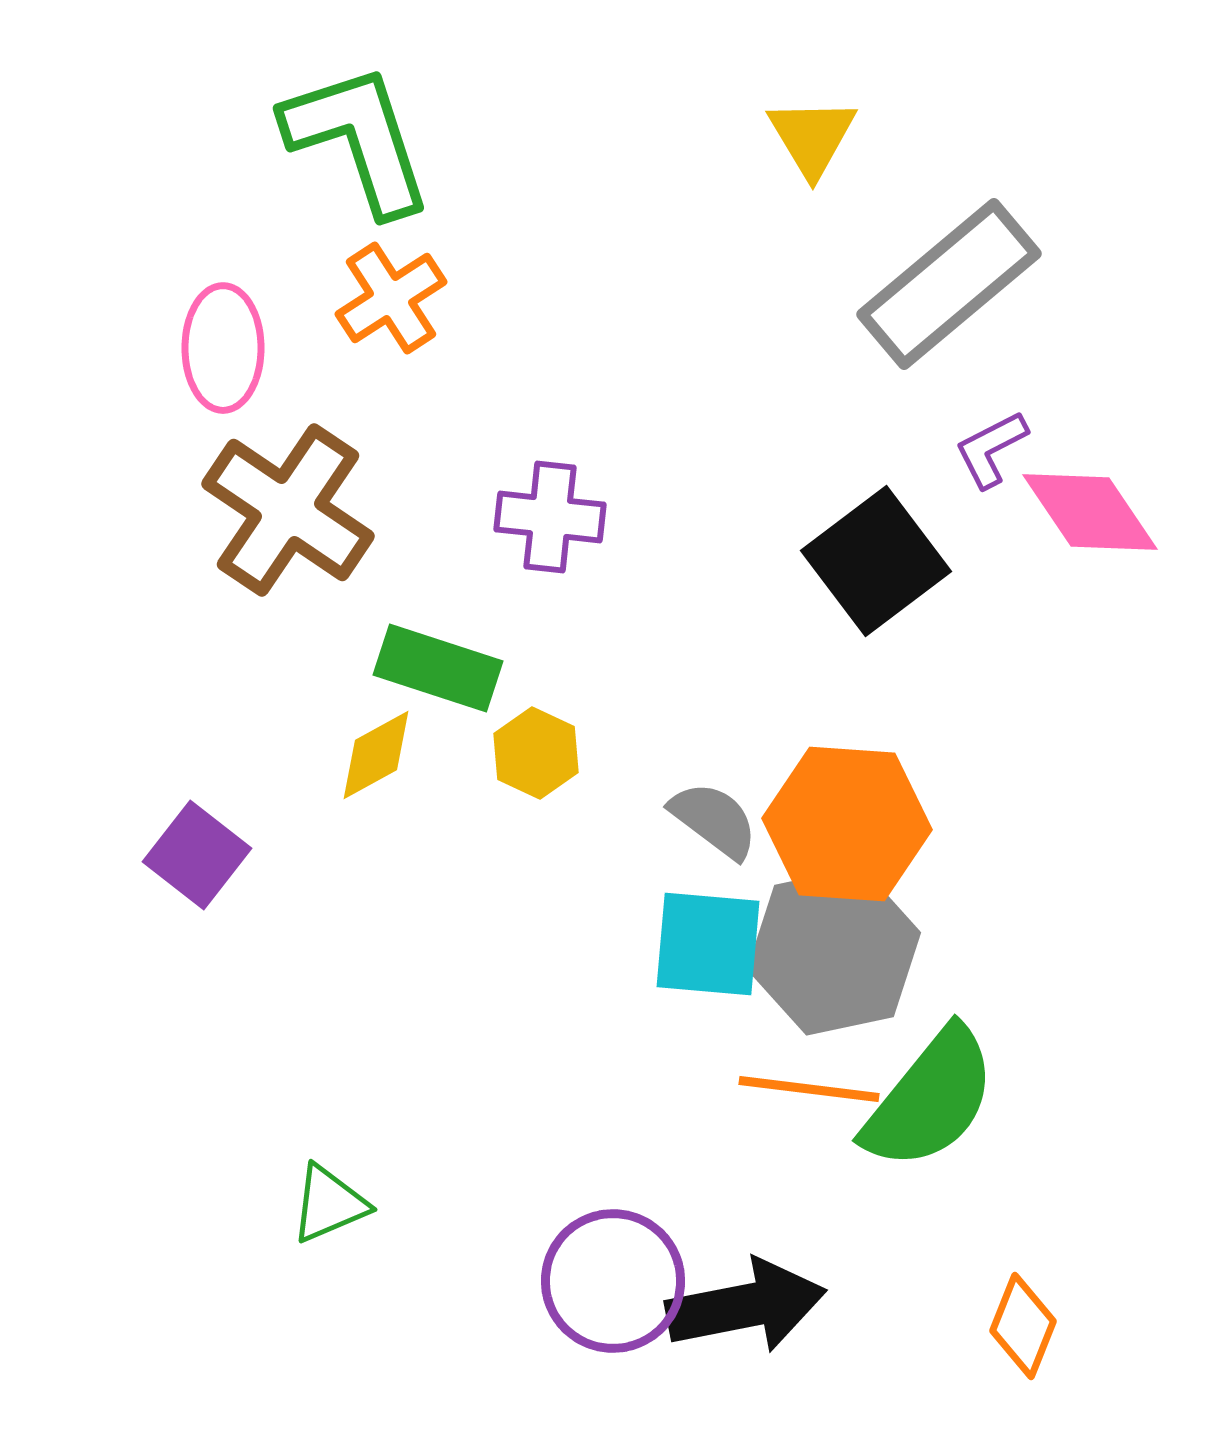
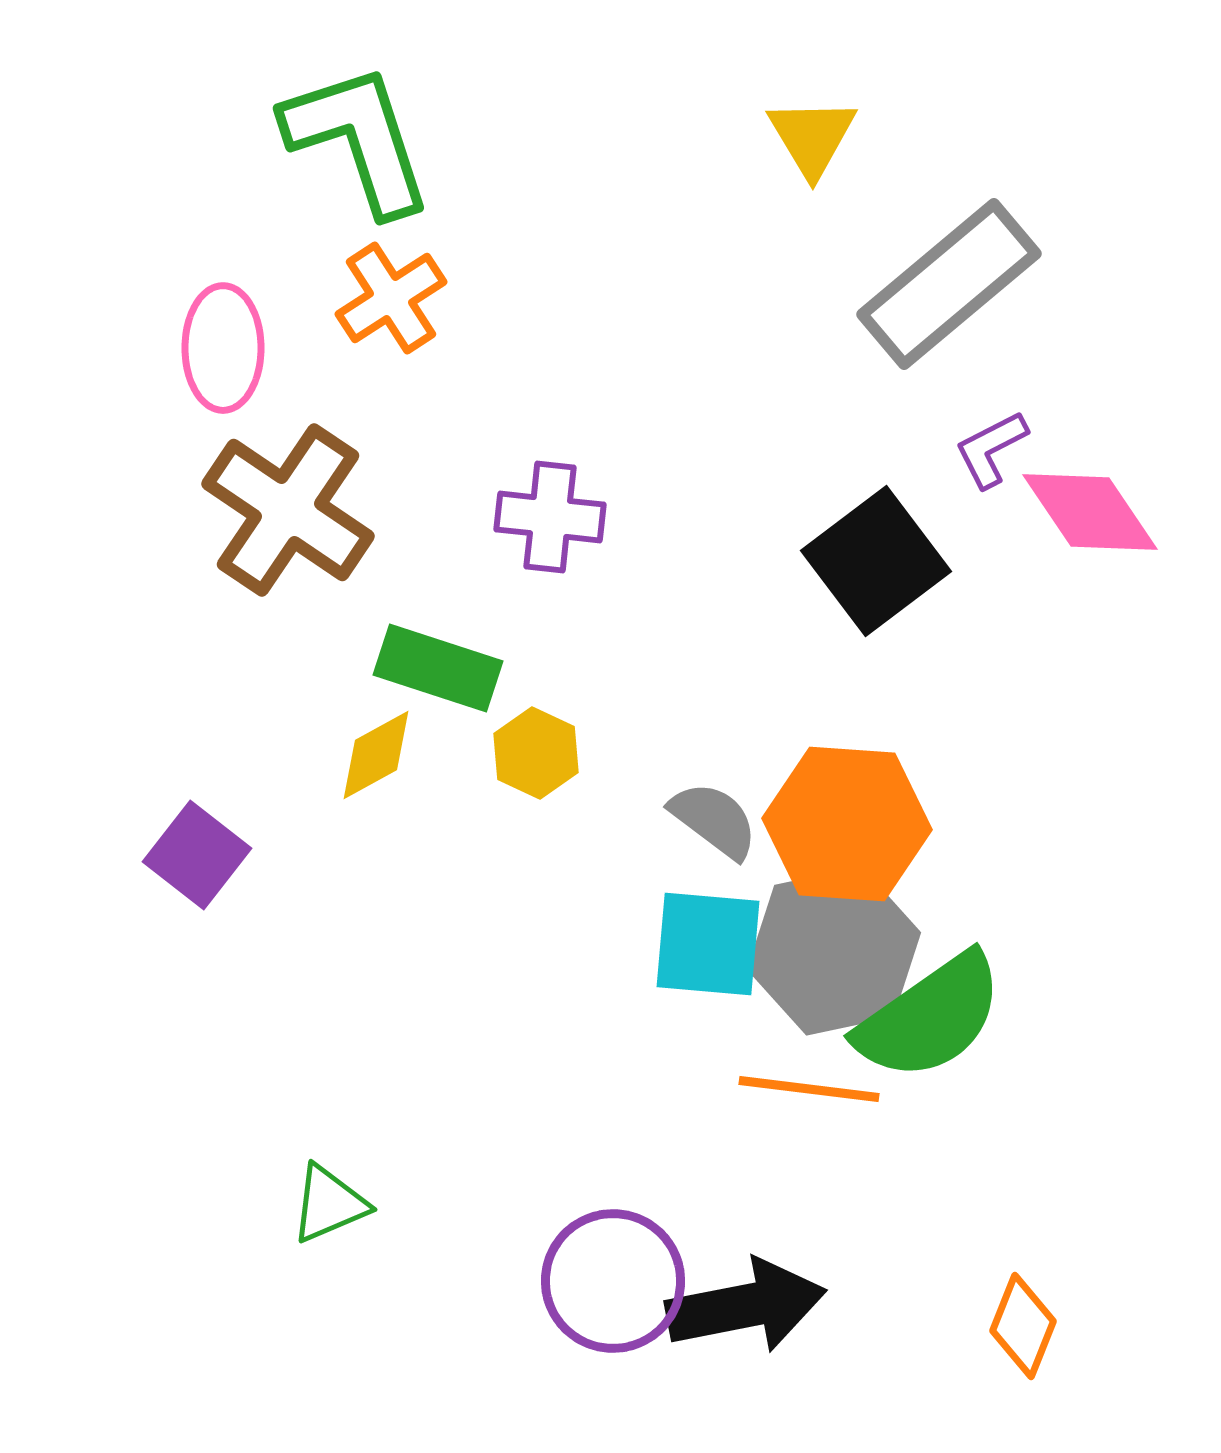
green semicircle: moved 82 px up; rotated 16 degrees clockwise
